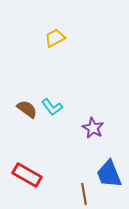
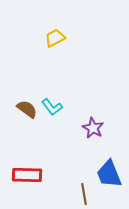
red rectangle: rotated 28 degrees counterclockwise
